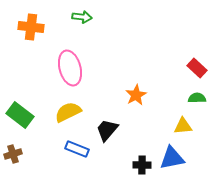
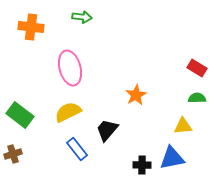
red rectangle: rotated 12 degrees counterclockwise
blue rectangle: rotated 30 degrees clockwise
